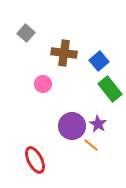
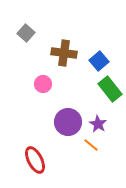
purple circle: moved 4 px left, 4 px up
